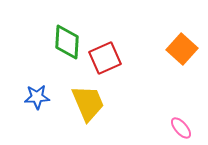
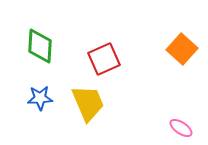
green diamond: moved 27 px left, 4 px down
red square: moved 1 px left, 1 px down
blue star: moved 3 px right, 1 px down
pink ellipse: rotated 15 degrees counterclockwise
